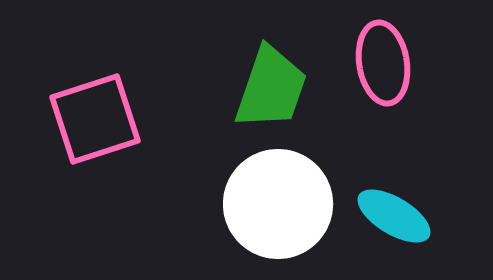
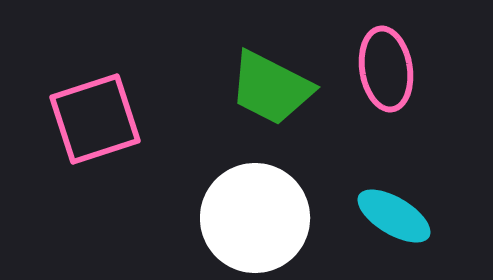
pink ellipse: moved 3 px right, 6 px down
green trapezoid: rotated 98 degrees clockwise
white circle: moved 23 px left, 14 px down
